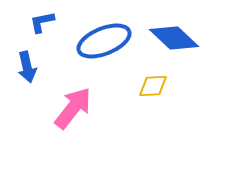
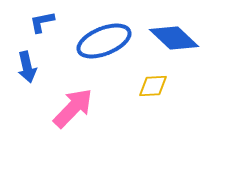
pink arrow: rotated 6 degrees clockwise
